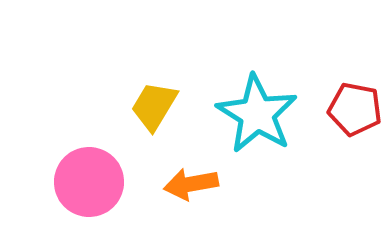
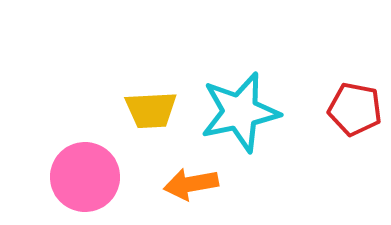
yellow trapezoid: moved 3 px left, 4 px down; rotated 124 degrees counterclockwise
cyan star: moved 17 px left, 2 px up; rotated 28 degrees clockwise
pink circle: moved 4 px left, 5 px up
